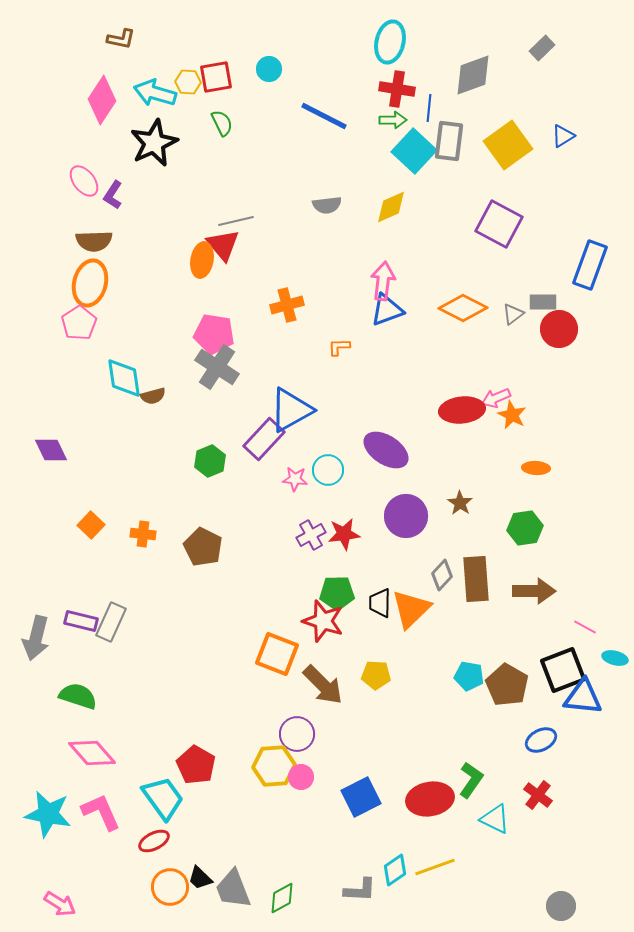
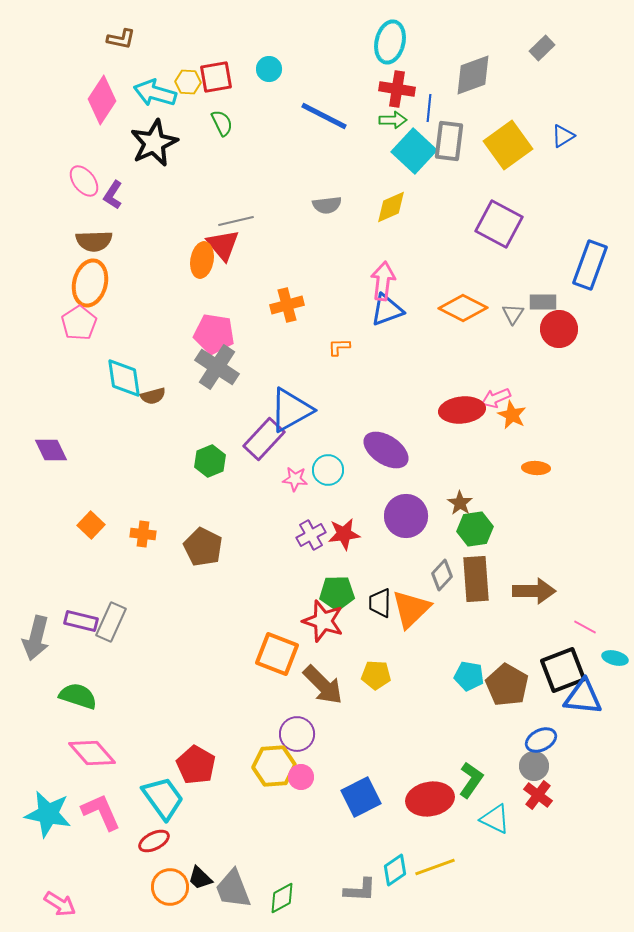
gray triangle at (513, 314): rotated 20 degrees counterclockwise
green hexagon at (525, 528): moved 50 px left, 1 px down
gray circle at (561, 906): moved 27 px left, 140 px up
